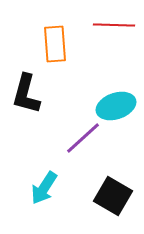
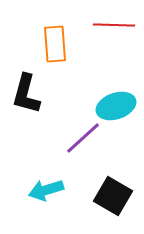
cyan arrow: moved 2 px right, 2 px down; rotated 40 degrees clockwise
